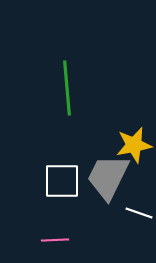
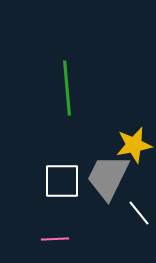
white line: rotated 32 degrees clockwise
pink line: moved 1 px up
